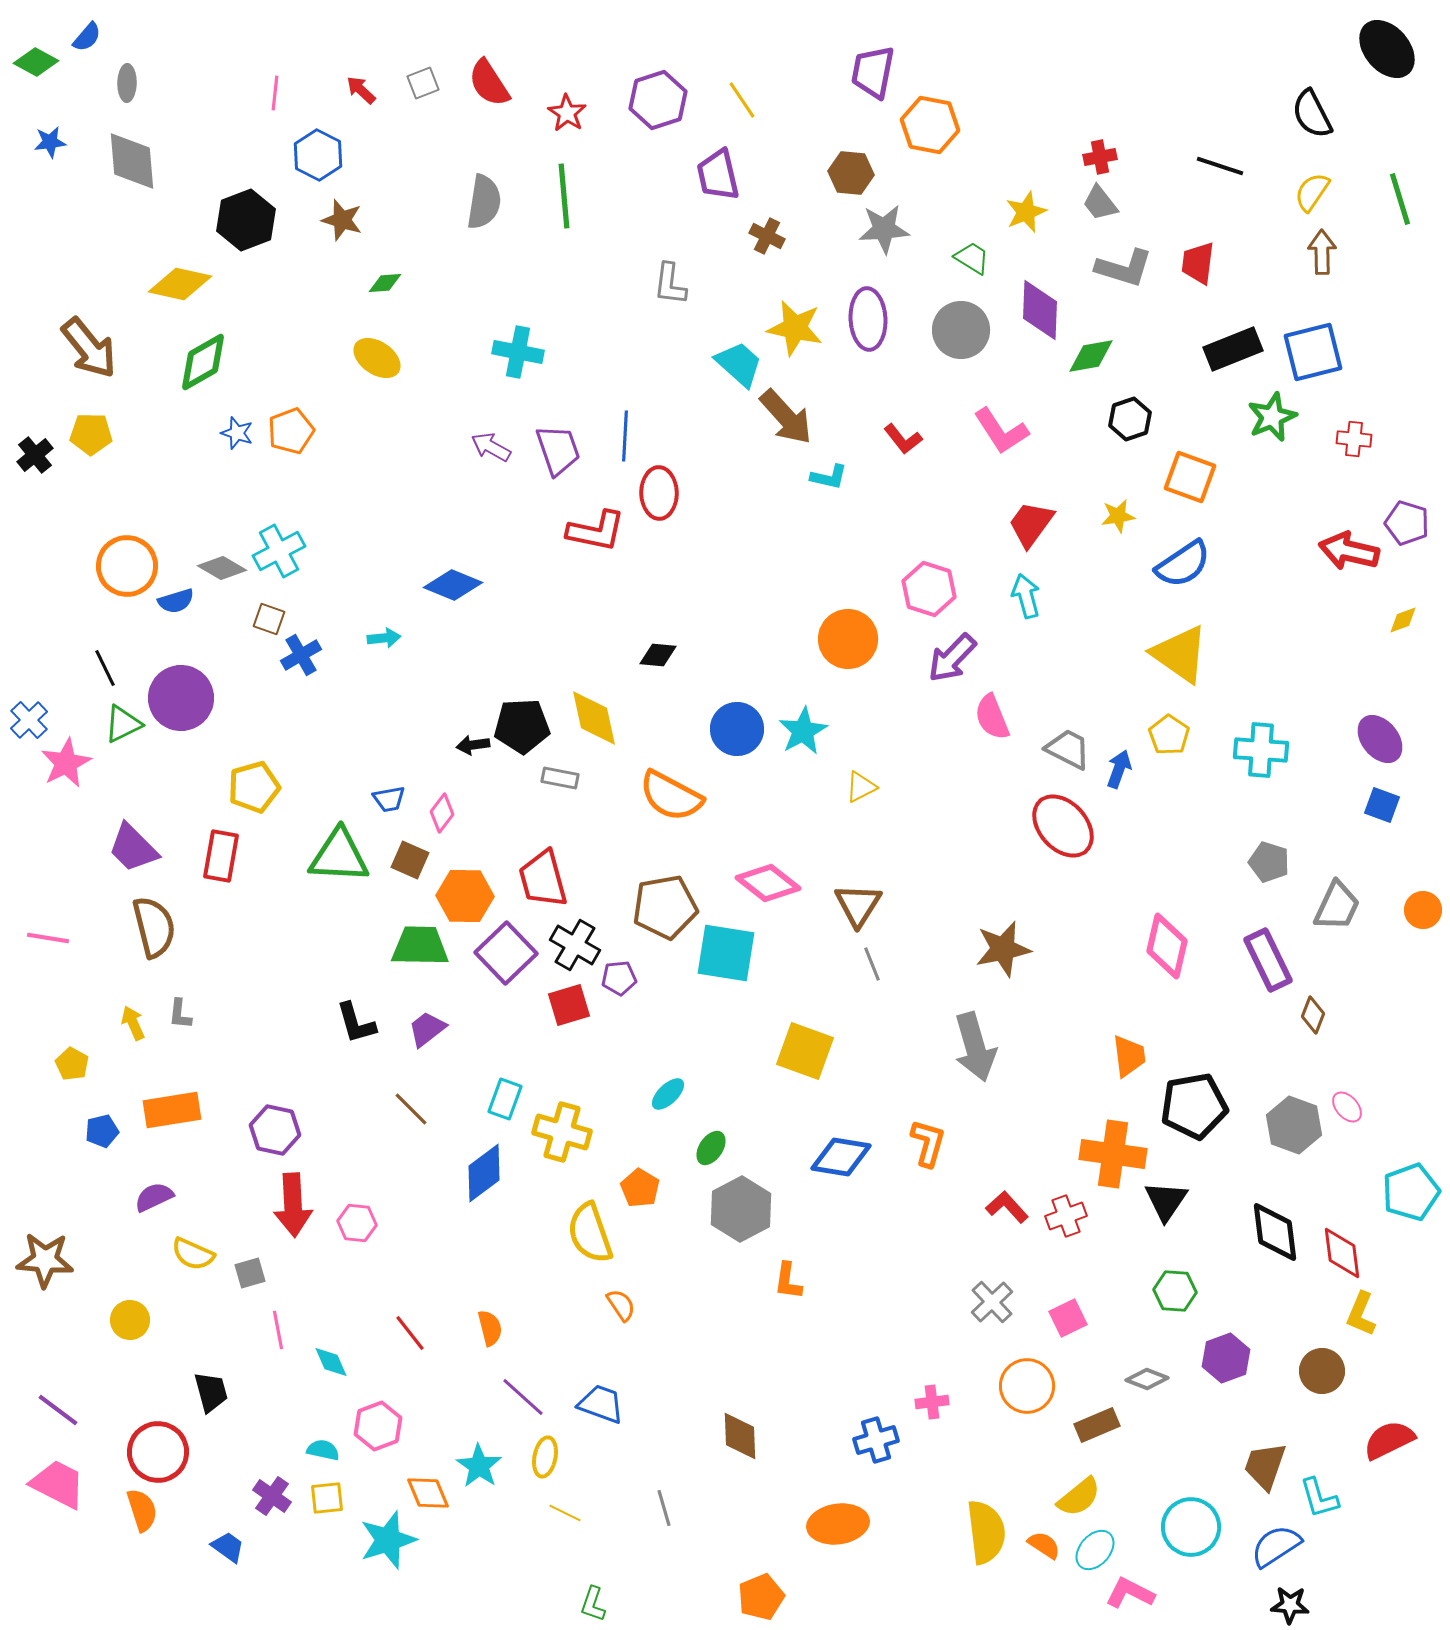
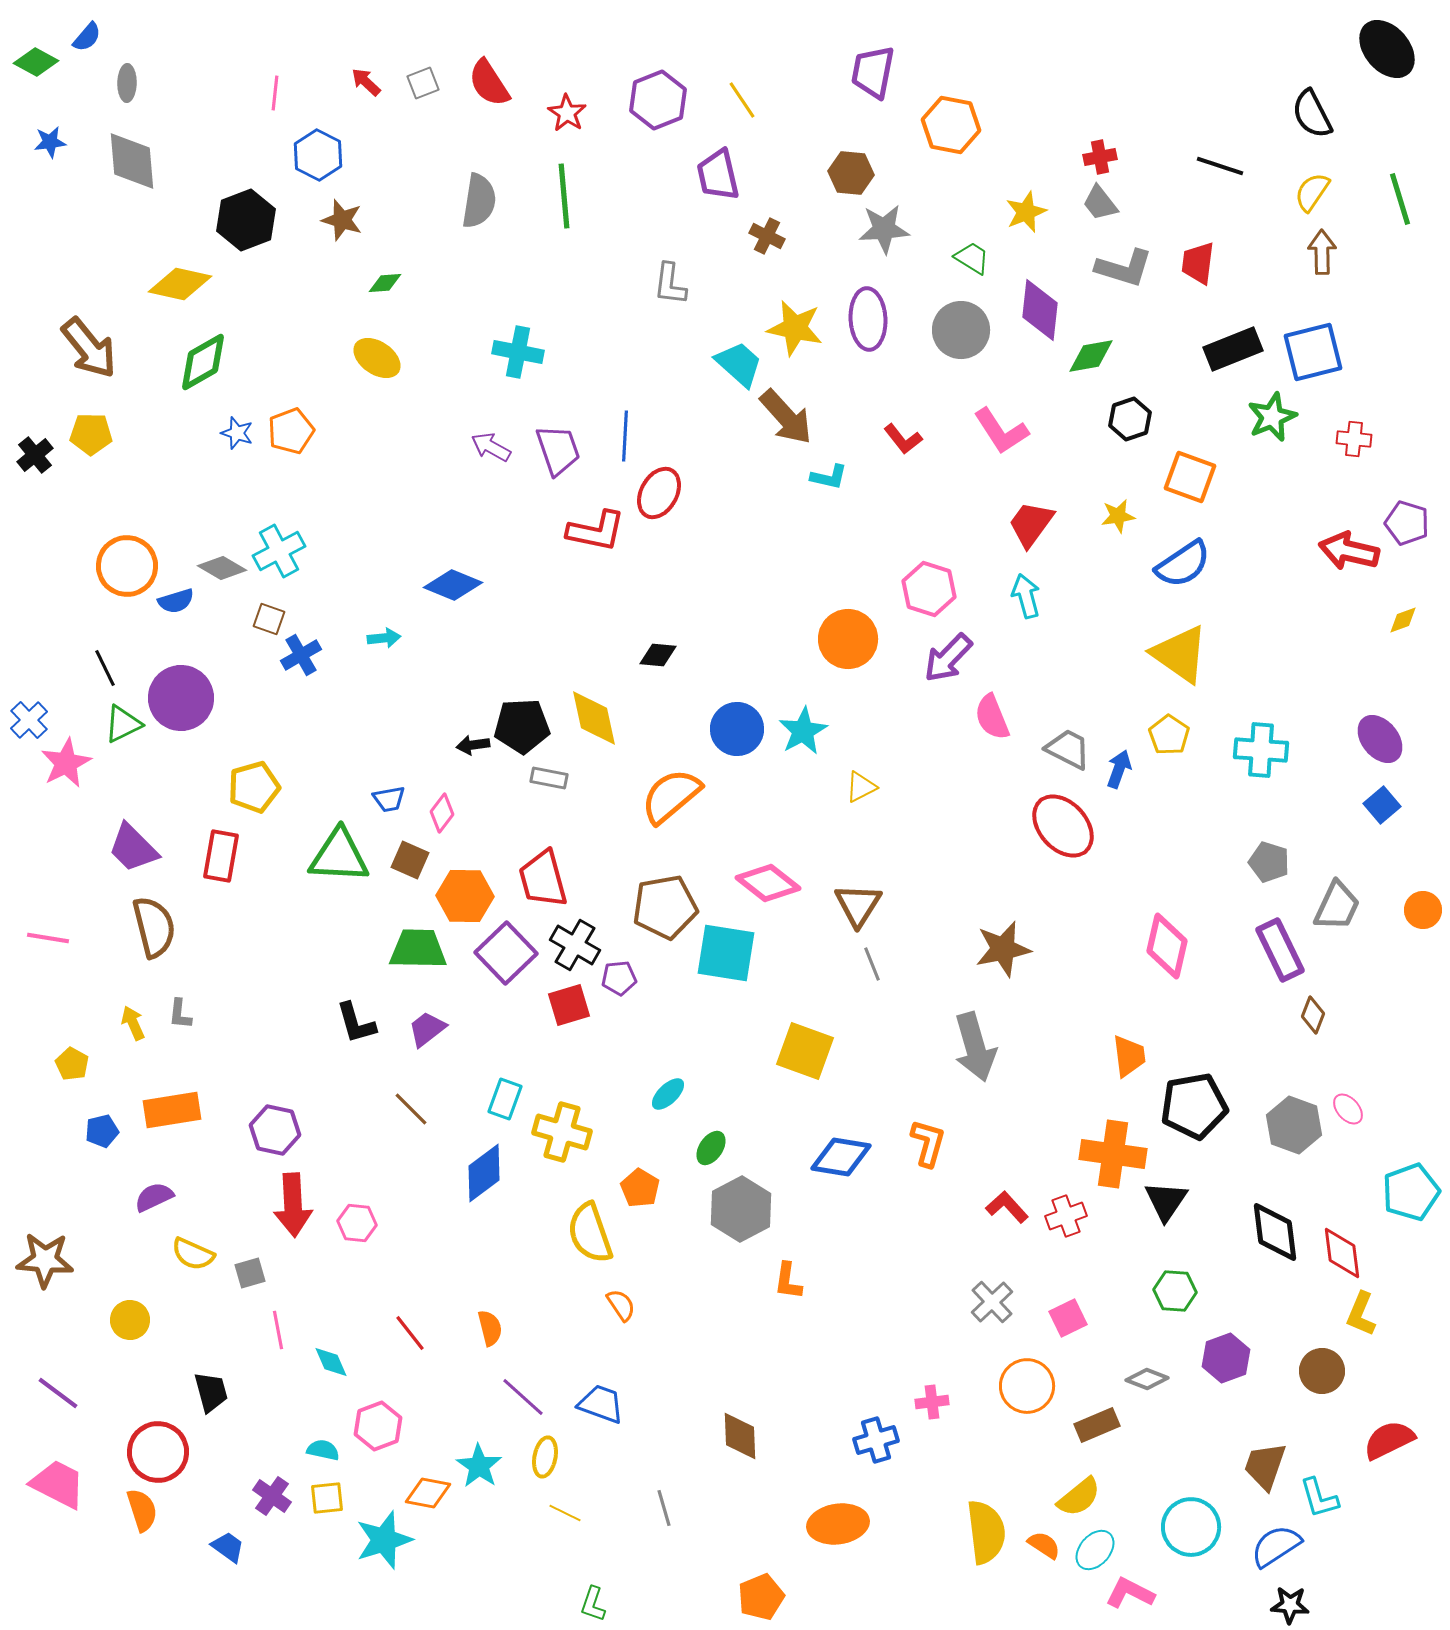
red arrow at (361, 90): moved 5 px right, 8 px up
purple hexagon at (658, 100): rotated 4 degrees counterclockwise
orange hexagon at (930, 125): moved 21 px right
gray semicircle at (484, 202): moved 5 px left, 1 px up
purple diamond at (1040, 310): rotated 4 degrees clockwise
red ellipse at (659, 493): rotated 30 degrees clockwise
purple arrow at (952, 658): moved 4 px left
gray rectangle at (560, 778): moved 11 px left
orange semicircle at (671, 796): rotated 112 degrees clockwise
blue square at (1382, 805): rotated 30 degrees clockwise
green trapezoid at (420, 946): moved 2 px left, 3 px down
purple rectangle at (1268, 960): moved 12 px right, 10 px up
pink ellipse at (1347, 1107): moved 1 px right, 2 px down
purple line at (58, 1410): moved 17 px up
orange diamond at (428, 1493): rotated 57 degrees counterclockwise
cyan star at (388, 1540): moved 4 px left
